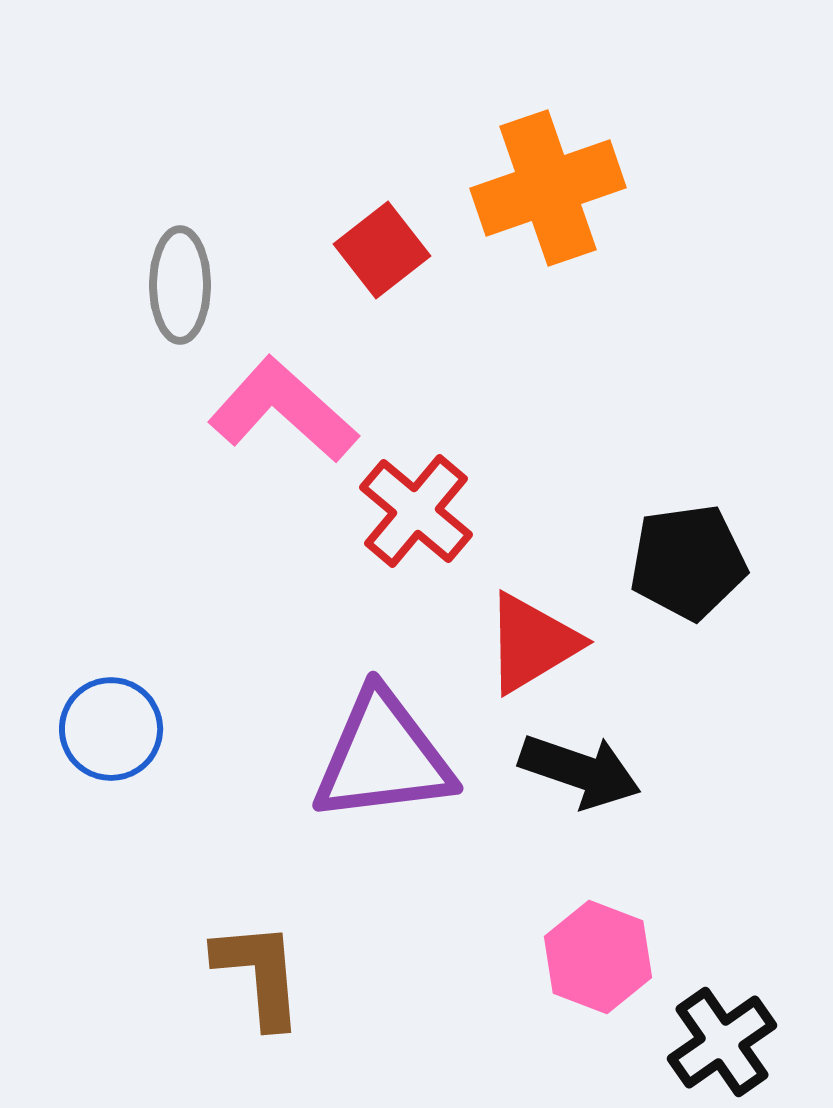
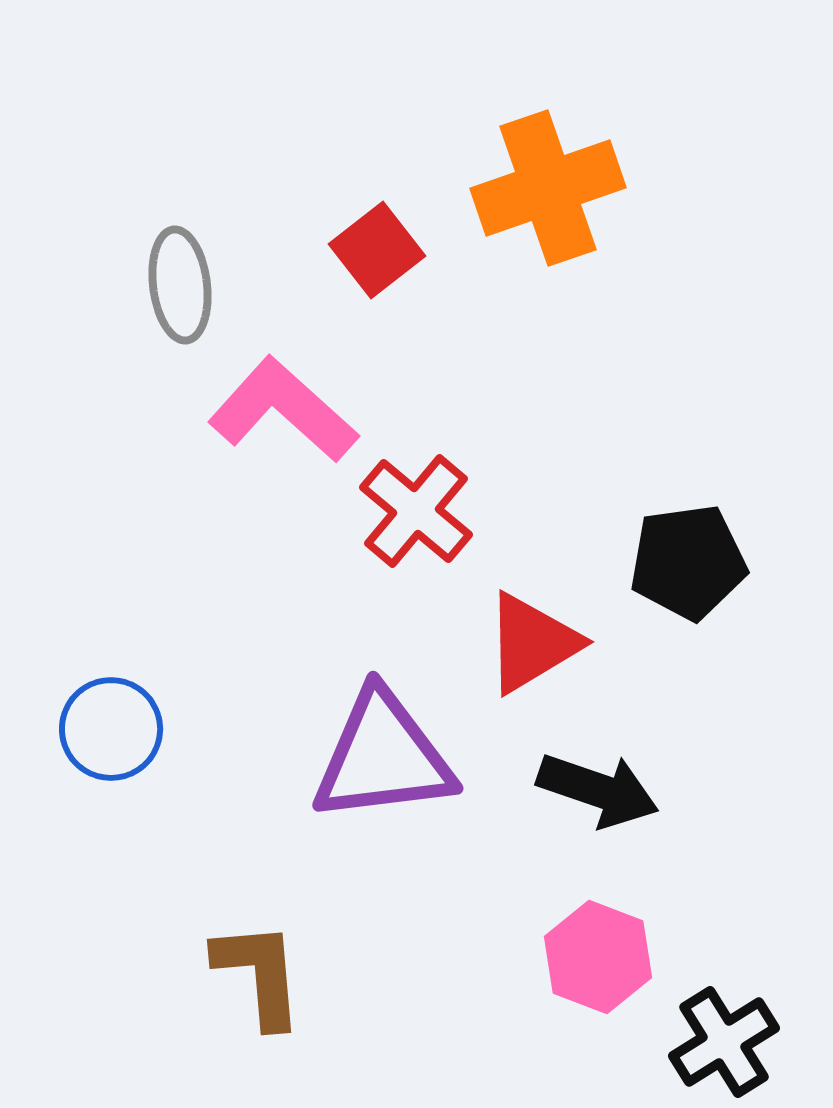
red square: moved 5 px left
gray ellipse: rotated 7 degrees counterclockwise
black arrow: moved 18 px right, 19 px down
black cross: moved 2 px right; rotated 3 degrees clockwise
